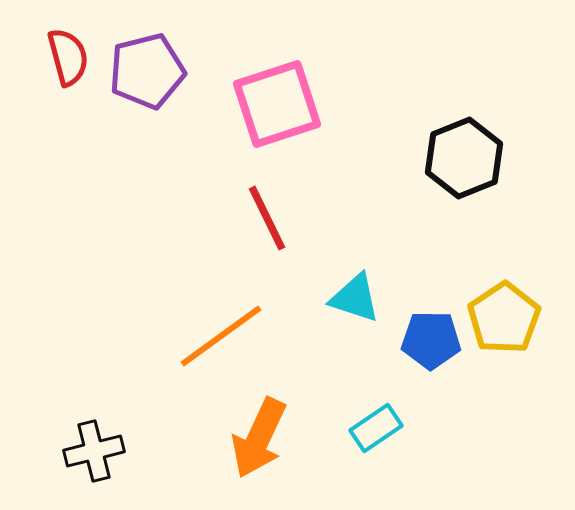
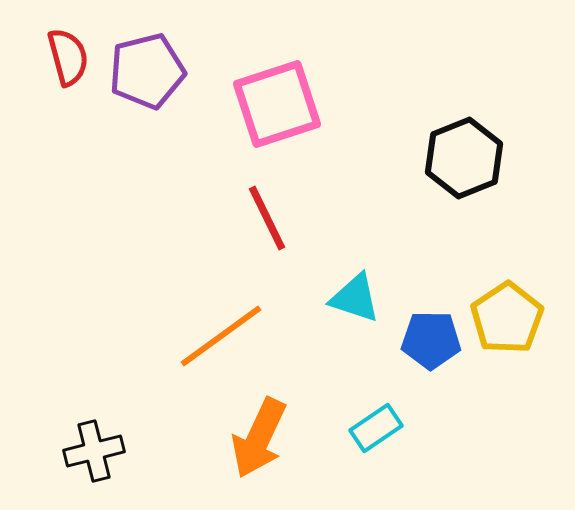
yellow pentagon: moved 3 px right
